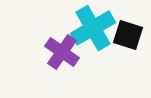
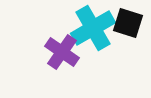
black square: moved 12 px up
